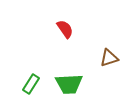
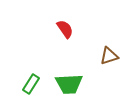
brown triangle: moved 2 px up
